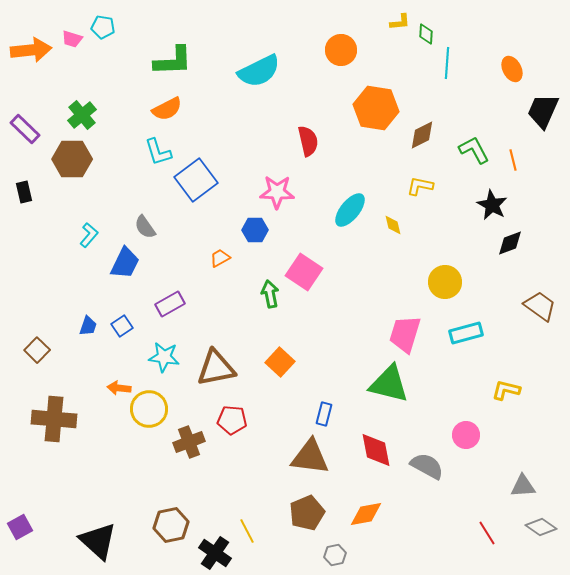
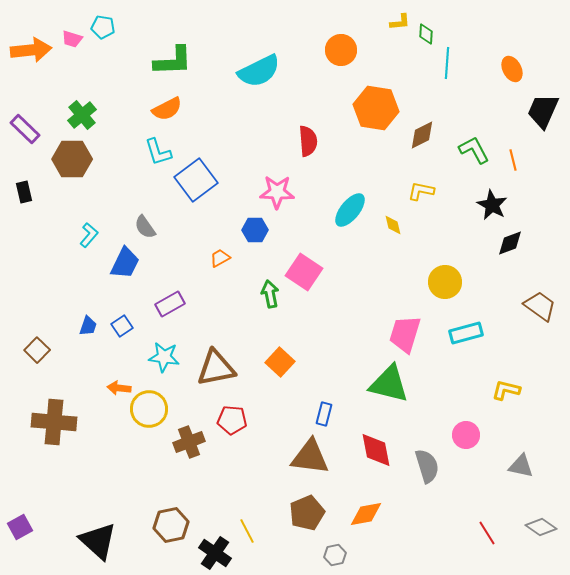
red semicircle at (308, 141): rotated 8 degrees clockwise
yellow L-shape at (420, 186): moved 1 px right, 5 px down
brown cross at (54, 419): moved 3 px down
gray semicircle at (427, 466): rotated 44 degrees clockwise
gray triangle at (523, 486): moved 2 px left, 20 px up; rotated 16 degrees clockwise
